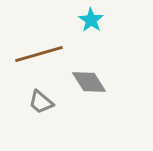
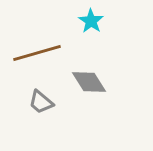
cyan star: moved 1 px down
brown line: moved 2 px left, 1 px up
